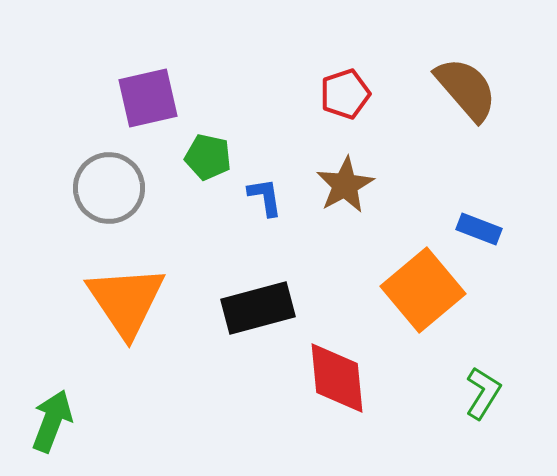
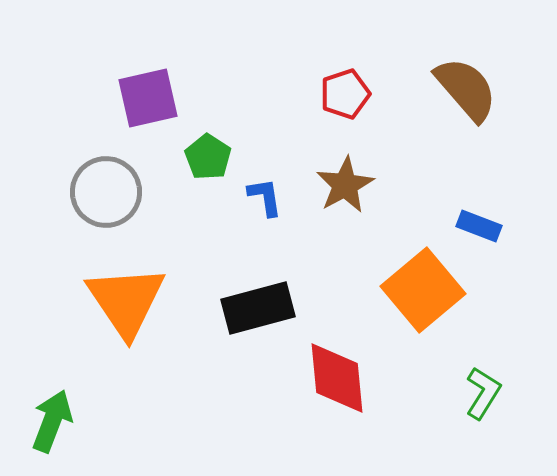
green pentagon: rotated 21 degrees clockwise
gray circle: moved 3 px left, 4 px down
blue rectangle: moved 3 px up
